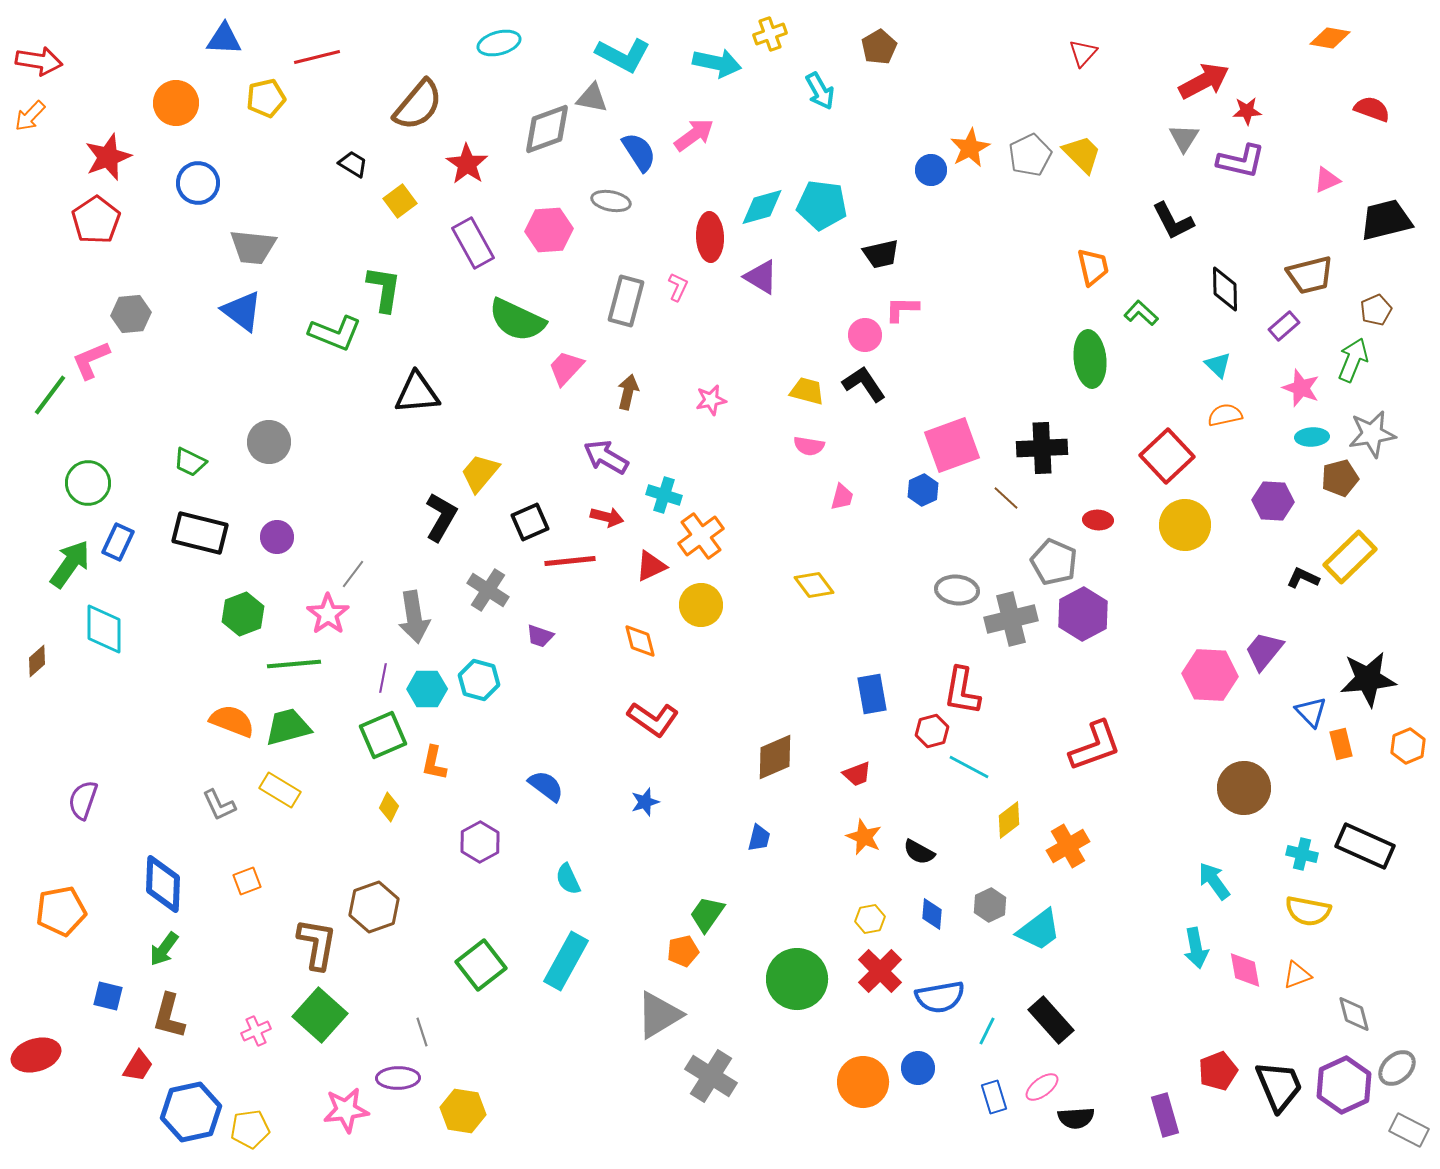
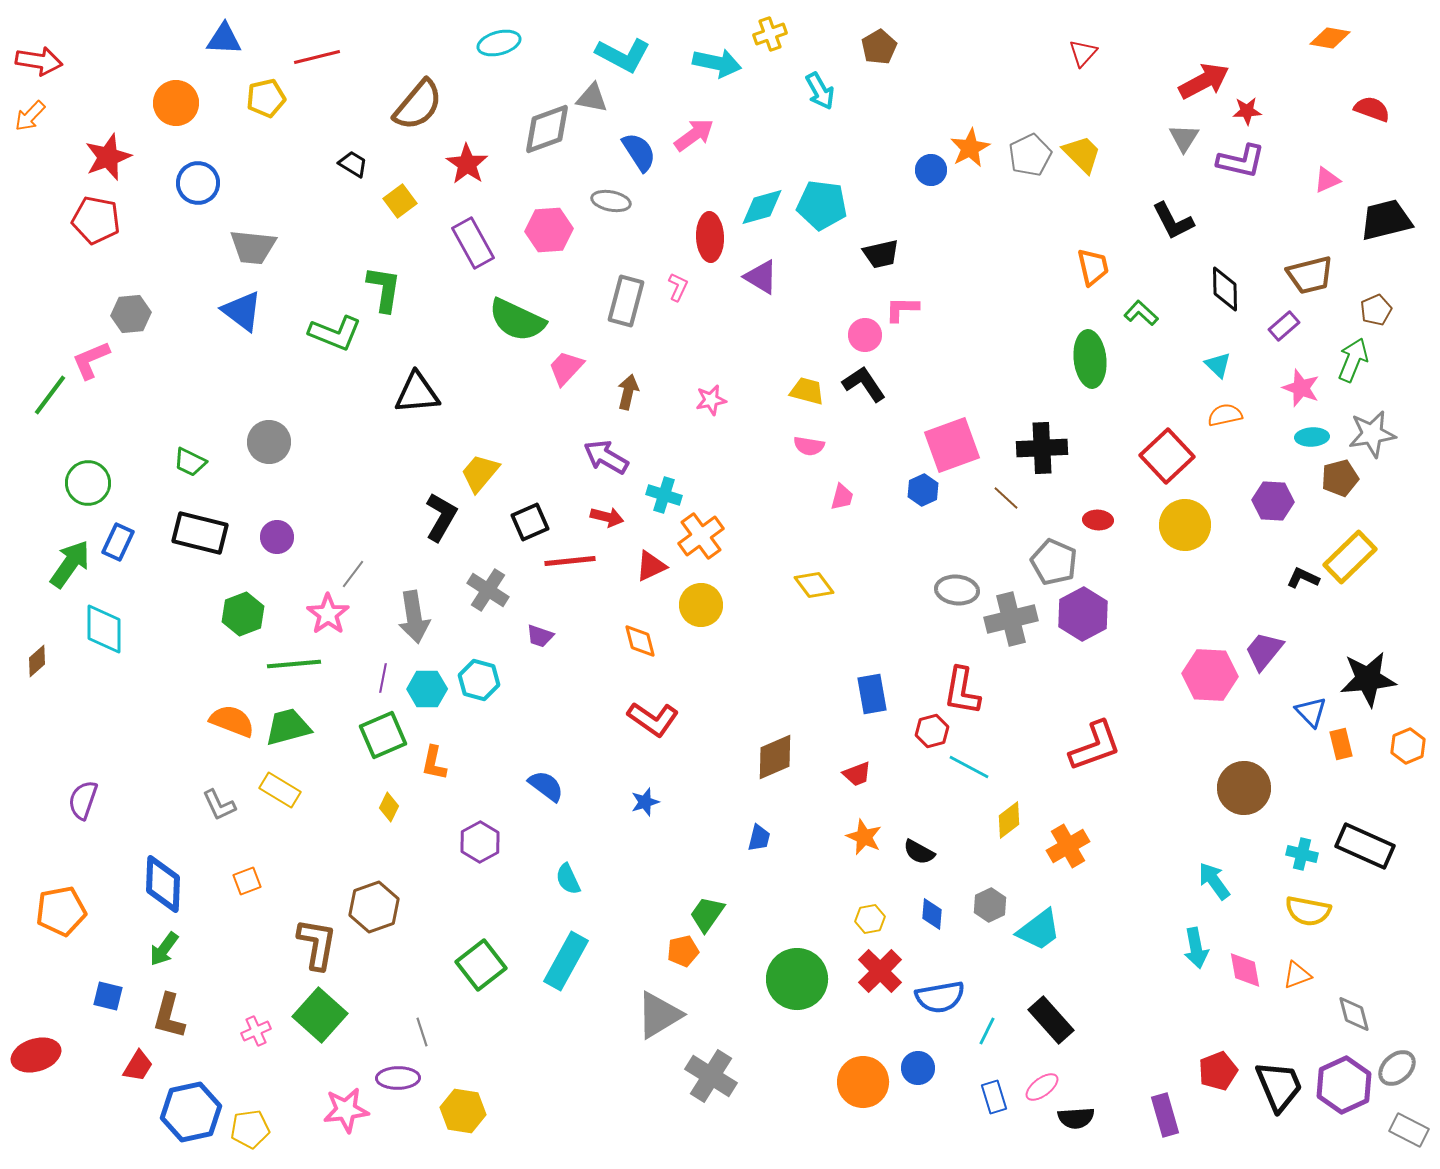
red pentagon at (96, 220): rotated 27 degrees counterclockwise
